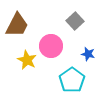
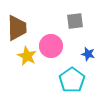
gray square: rotated 36 degrees clockwise
brown trapezoid: moved 3 px down; rotated 28 degrees counterclockwise
yellow star: moved 4 px up
